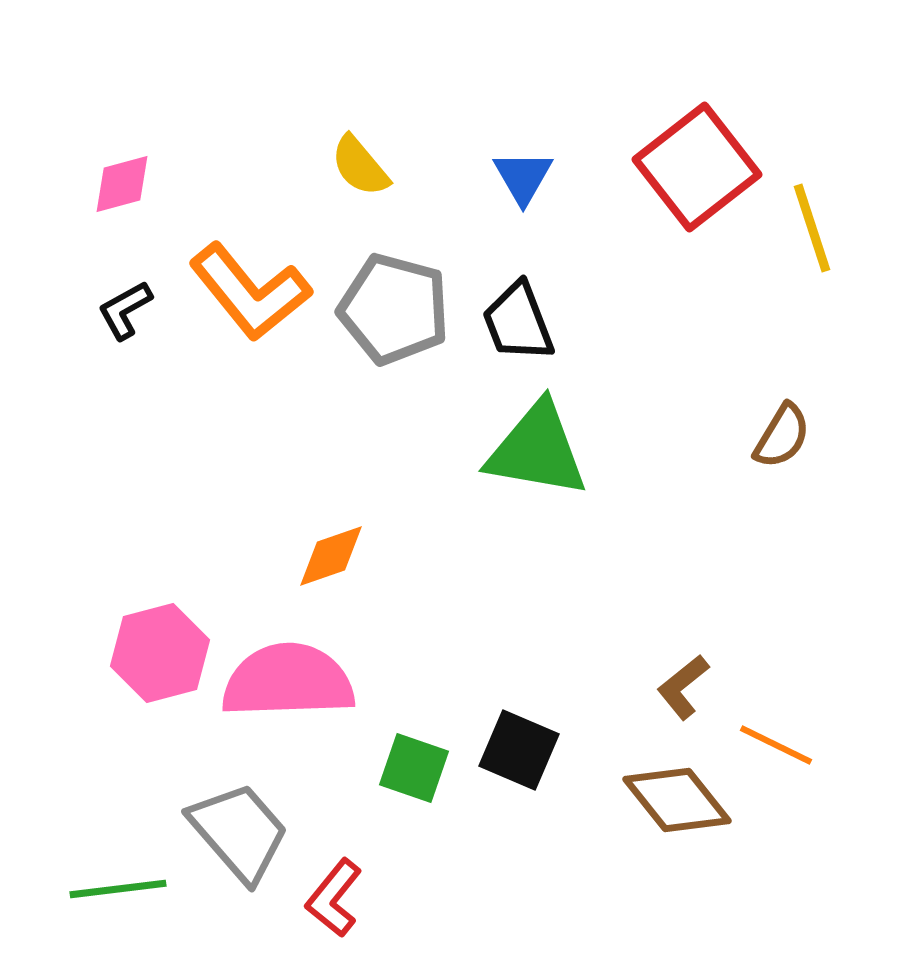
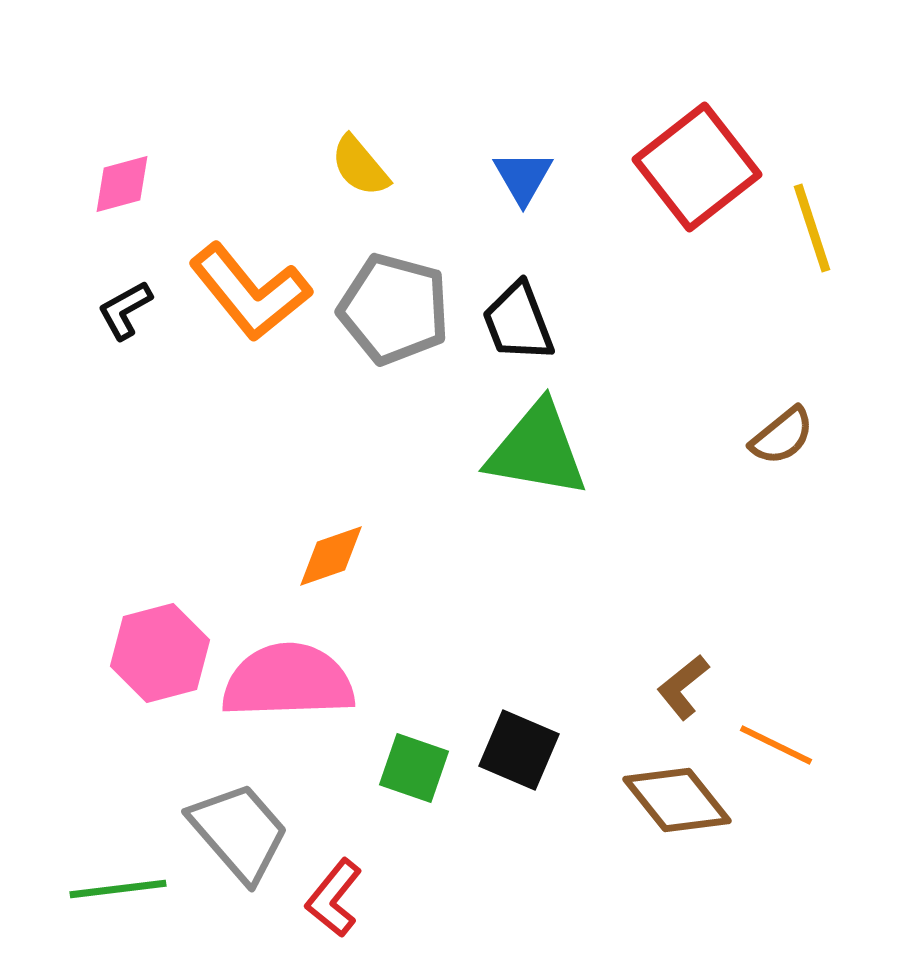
brown semicircle: rotated 20 degrees clockwise
